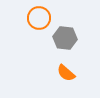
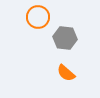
orange circle: moved 1 px left, 1 px up
